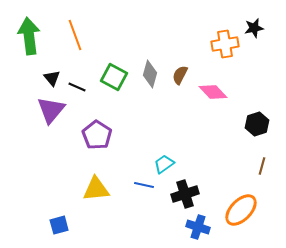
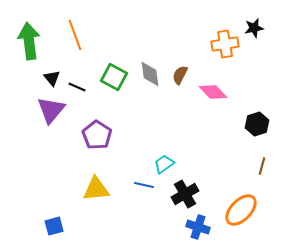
green arrow: moved 5 px down
gray diamond: rotated 24 degrees counterclockwise
black cross: rotated 12 degrees counterclockwise
blue square: moved 5 px left, 1 px down
